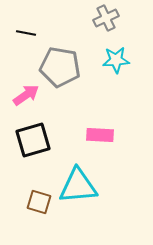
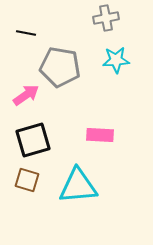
gray cross: rotated 15 degrees clockwise
brown square: moved 12 px left, 22 px up
